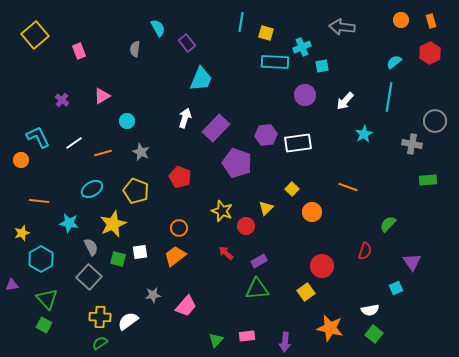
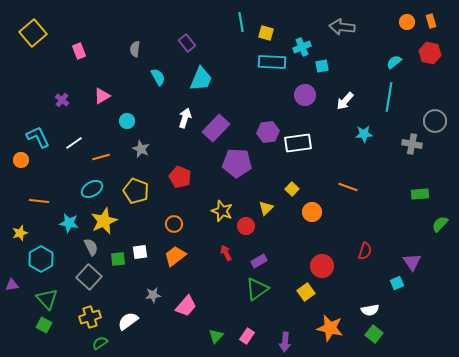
orange circle at (401, 20): moved 6 px right, 2 px down
cyan line at (241, 22): rotated 18 degrees counterclockwise
cyan semicircle at (158, 28): moved 49 px down
yellow square at (35, 35): moved 2 px left, 2 px up
red hexagon at (430, 53): rotated 20 degrees counterclockwise
cyan rectangle at (275, 62): moved 3 px left
cyan star at (364, 134): rotated 24 degrees clockwise
purple hexagon at (266, 135): moved 2 px right, 3 px up
gray star at (141, 152): moved 3 px up
orange line at (103, 153): moved 2 px left, 4 px down
purple pentagon at (237, 163): rotated 16 degrees counterclockwise
green rectangle at (428, 180): moved 8 px left, 14 px down
yellow star at (113, 224): moved 9 px left, 3 px up
green semicircle at (388, 224): moved 52 px right
orange circle at (179, 228): moved 5 px left, 4 px up
yellow star at (22, 233): moved 2 px left
red arrow at (226, 253): rotated 21 degrees clockwise
green square at (118, 259): rotated 21 degrees counterclockwise
cyan square at (396, 288): moved 1 px right, 5 px up
green triangle at (257, 289): rotated 30 degrees counterclockwise
yellow cross at (100, 317): moved 10 px left; rotated 20 degrees counterclockwise
pink rectangle at (247, 336): rotated 49 degrees counterclockwise
green triangle at (216, 340): moved 4 px up
